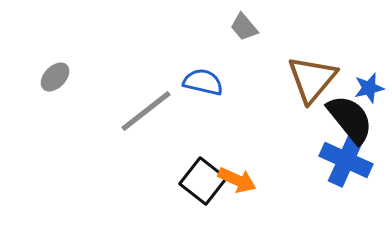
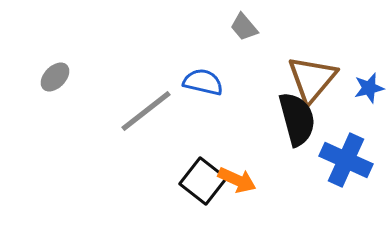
black semicircle: moved 53 px left; rotated 24 degrees clockwise
